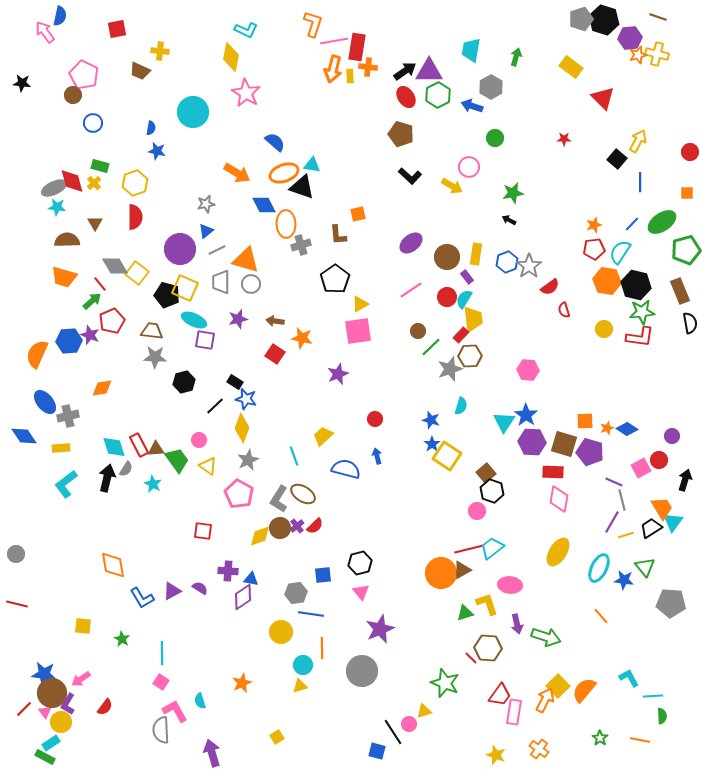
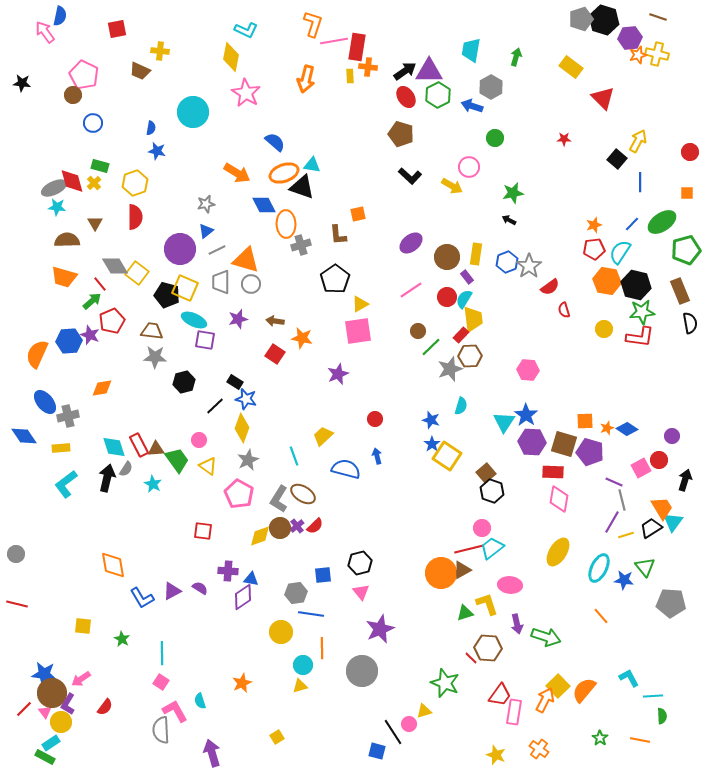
orange arrow at (333, 69): moved 27 px left, 10 px down
pink circle at (477, 511): moved 5 px right, 17 px down
